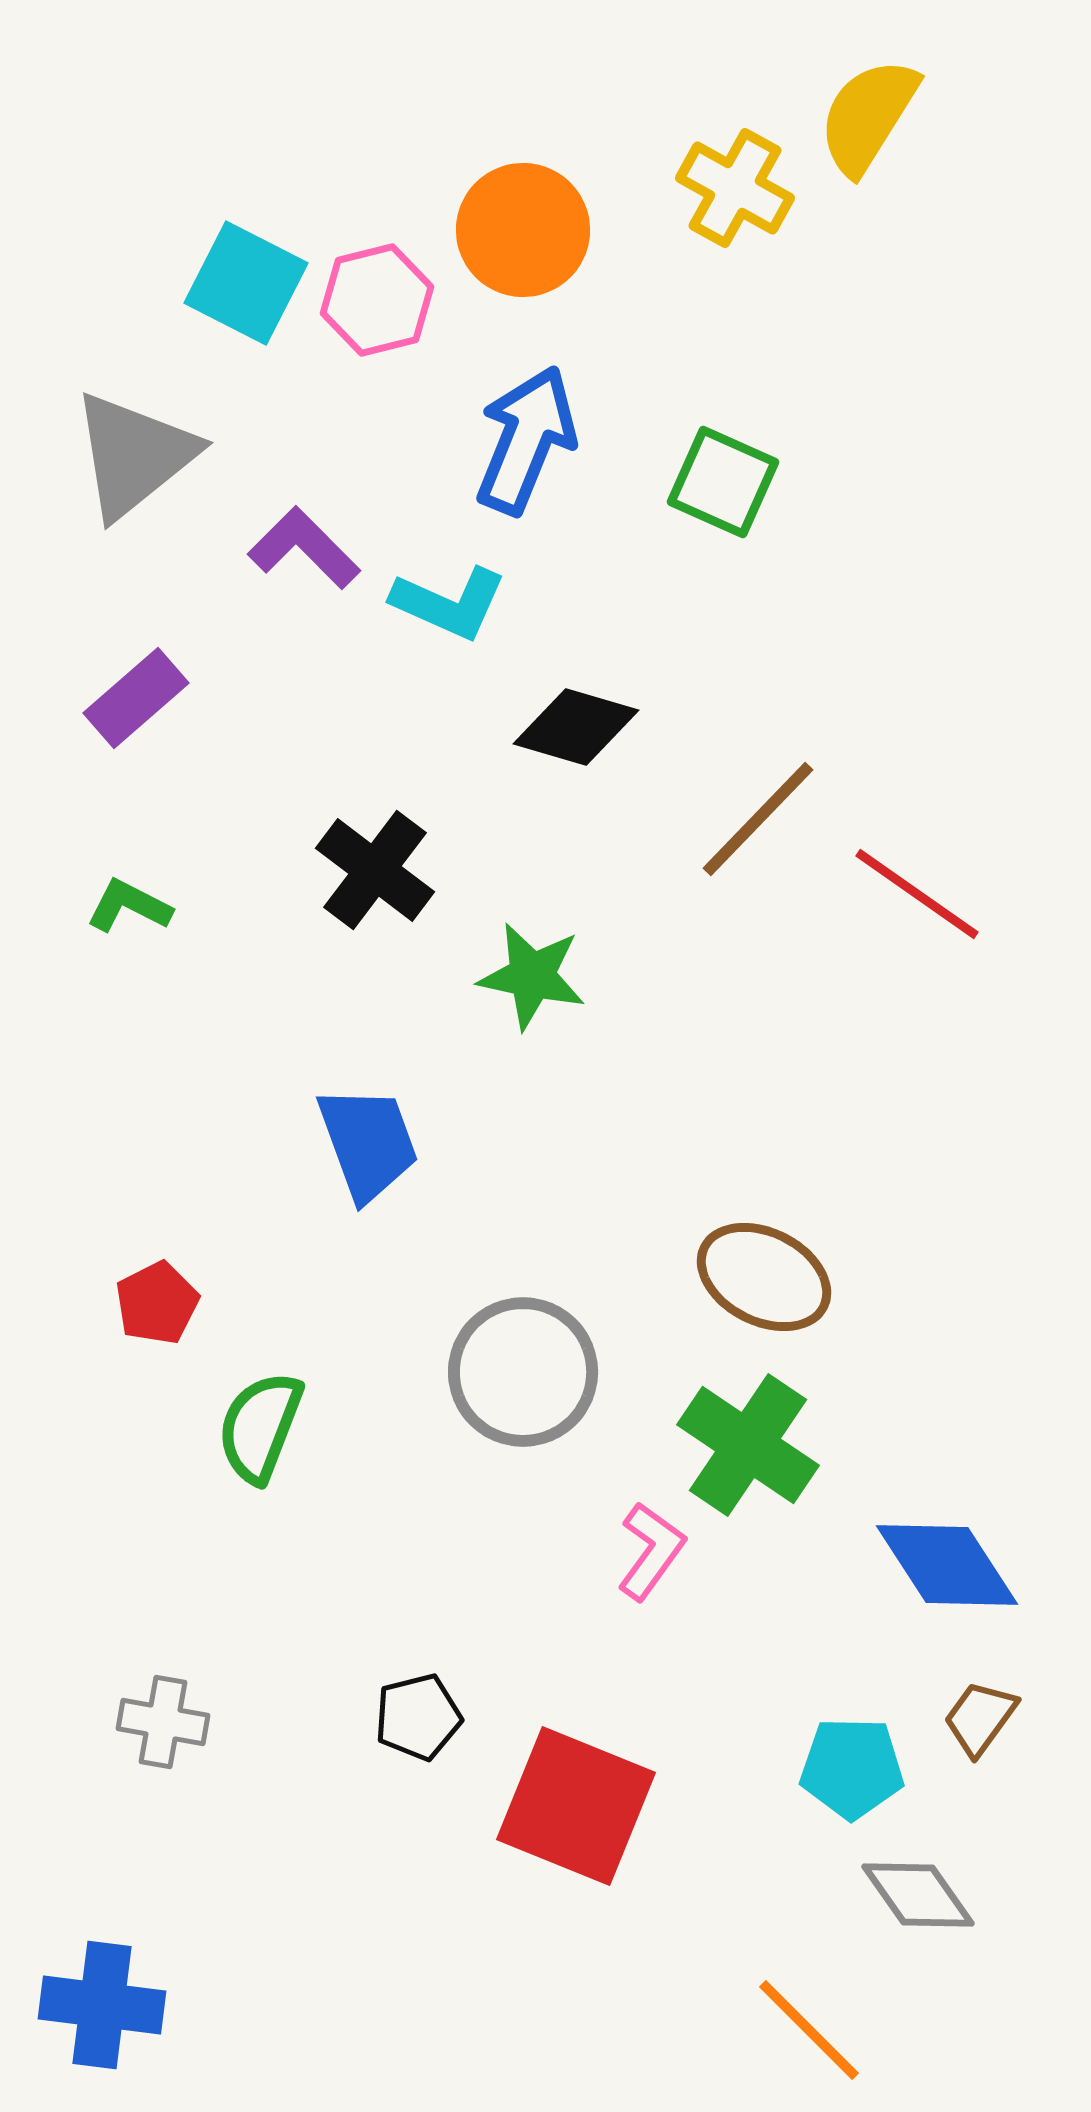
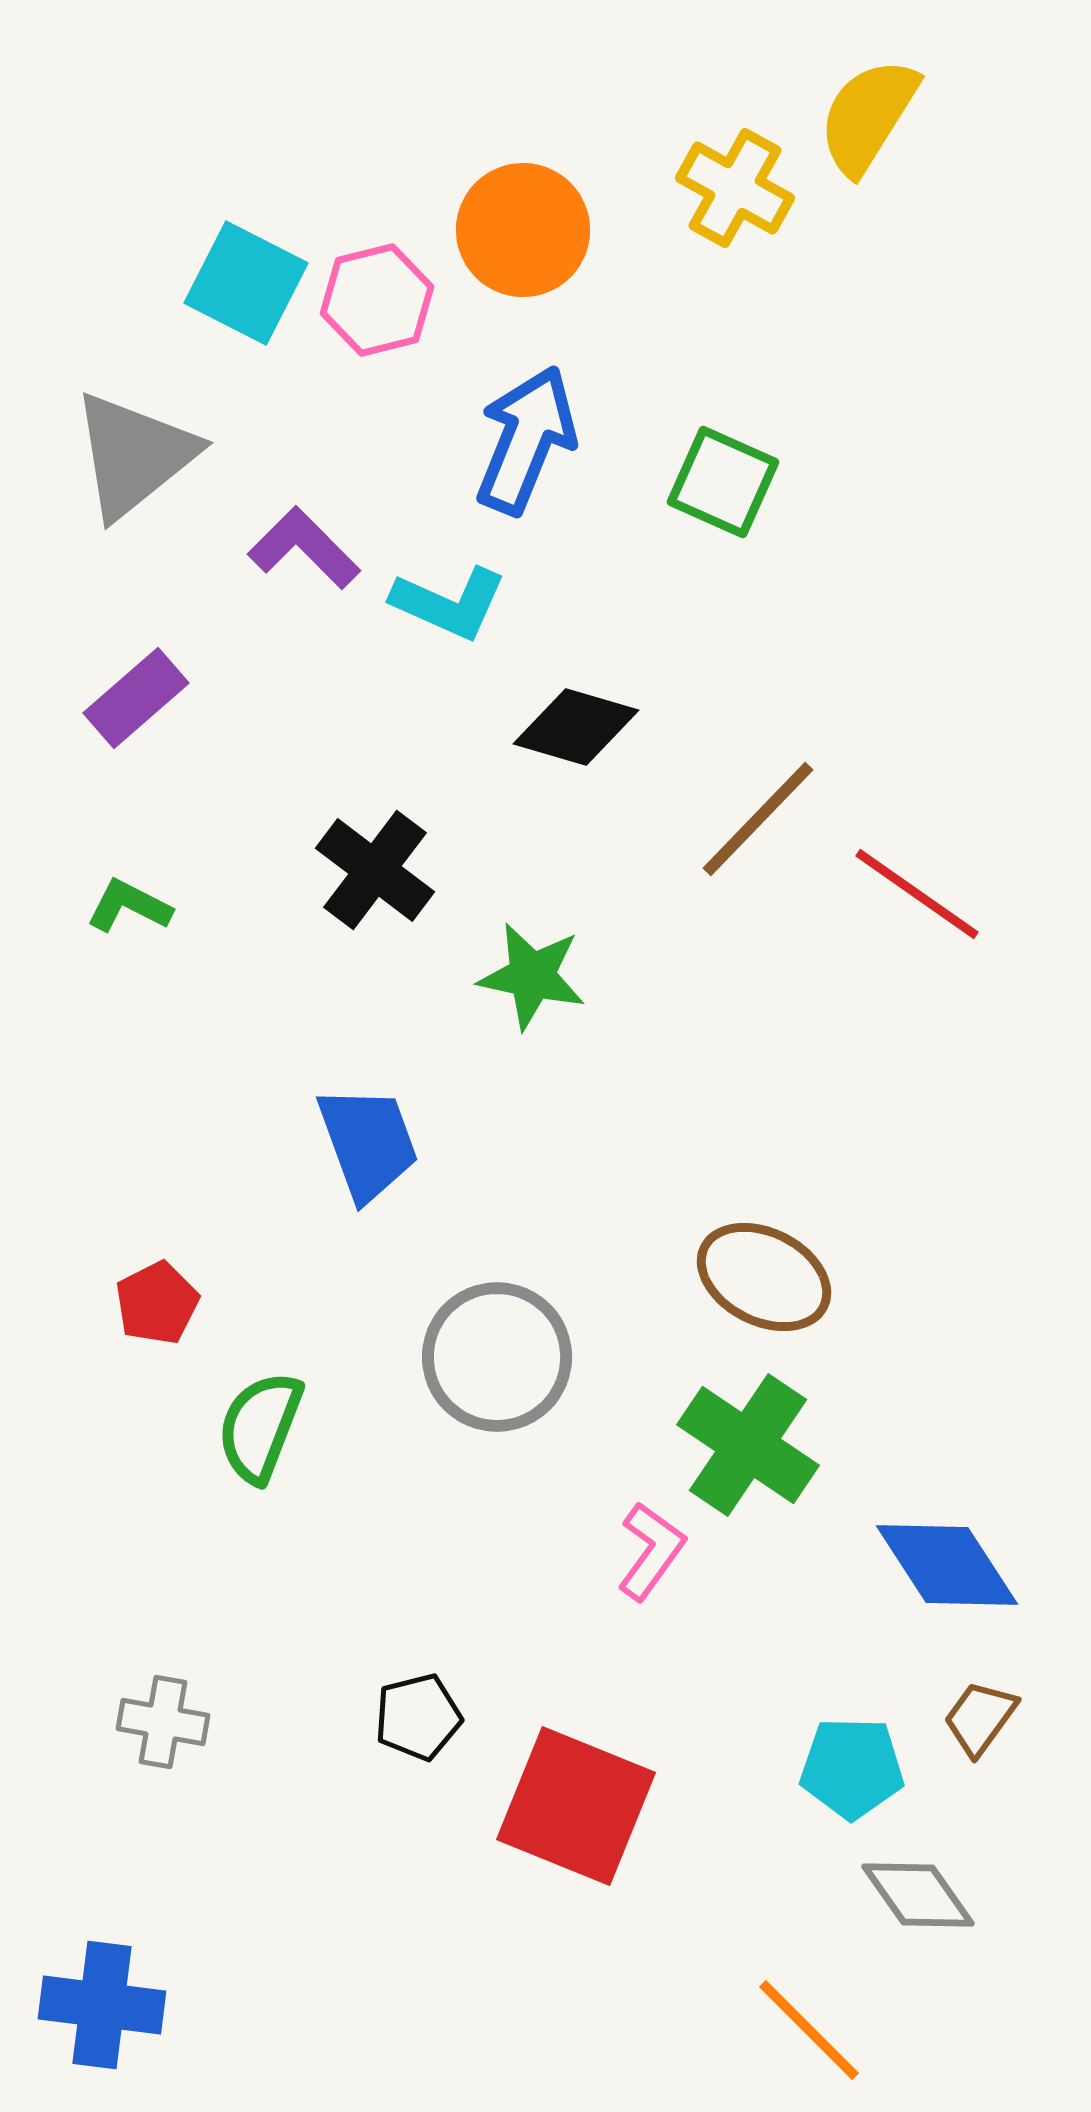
gray circle: moved 26 px left, 15 px up
